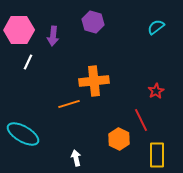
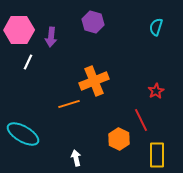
cyan semicircle: rotated 36 degrees counterclockwise
purple arrow: moved 2 px left, 1 px down
orange cross: rotated 16 degrees counterclockwise
